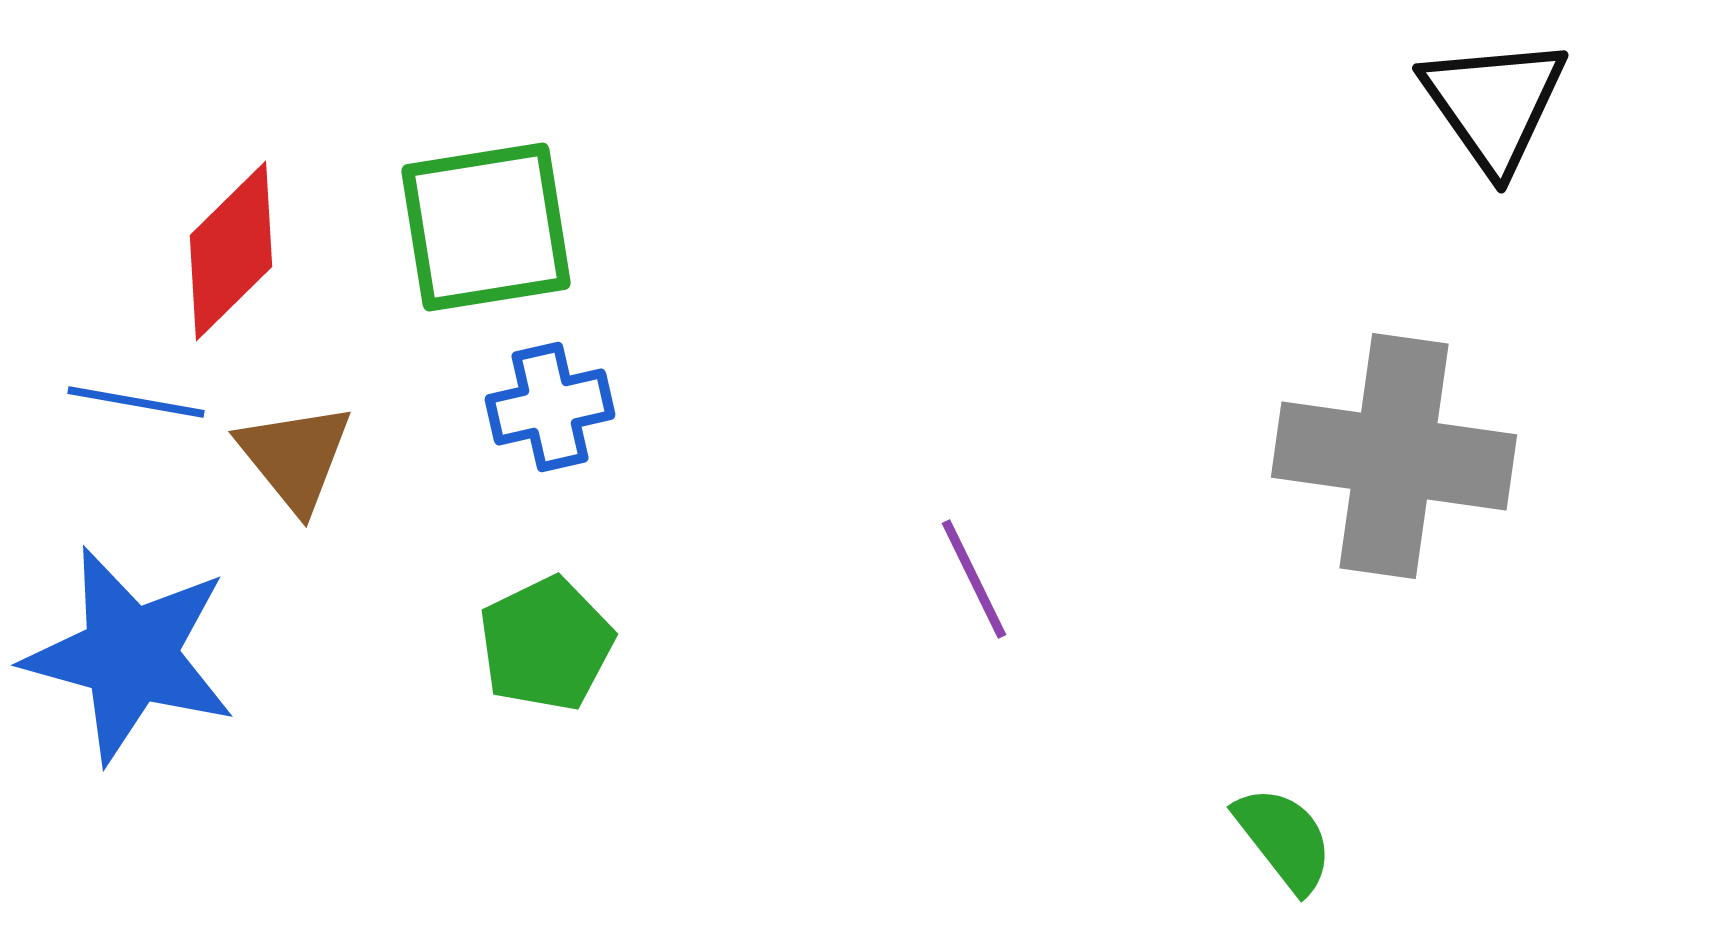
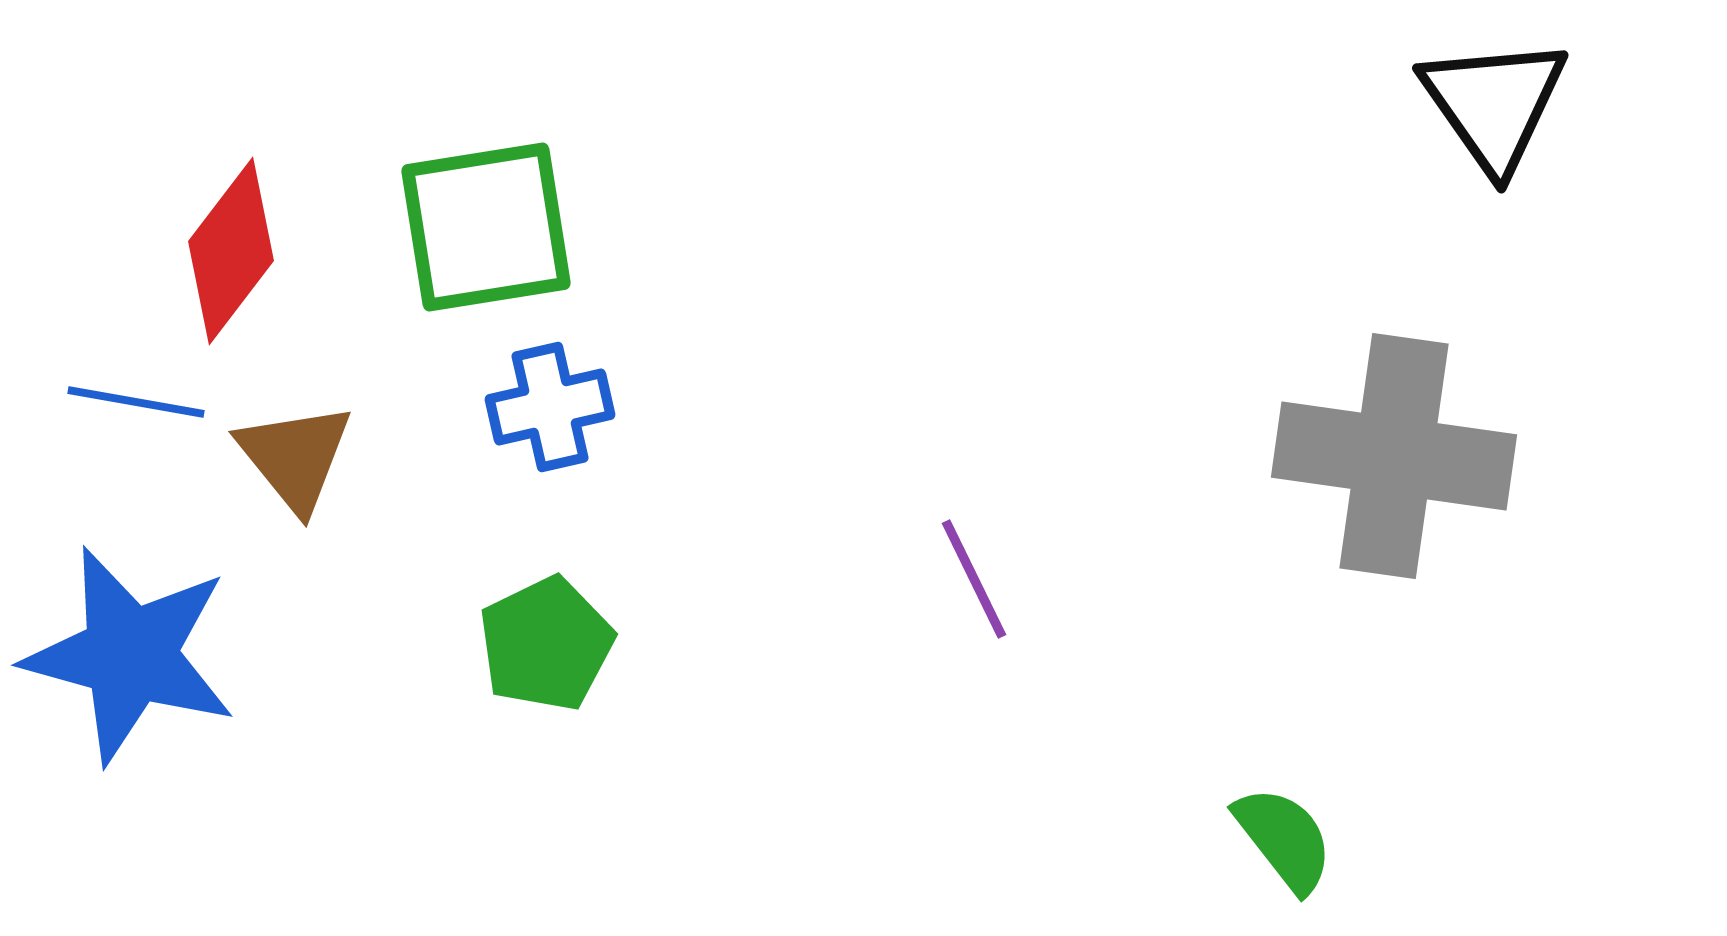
red diamond: rotated 8 degrees counterclockwise
